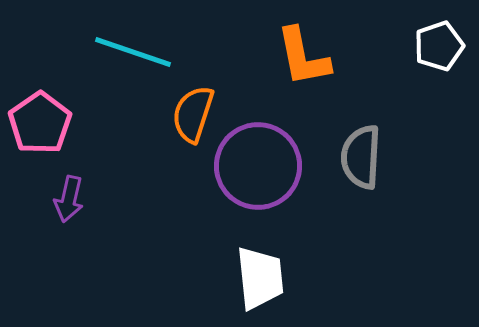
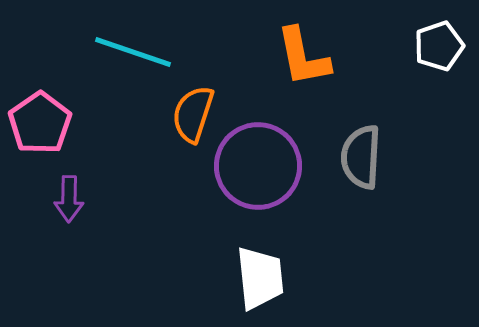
purple arrow: rotated 12 degrees counterclockwise
